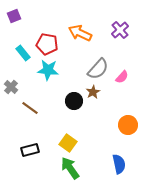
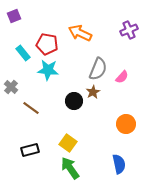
purple cross: moved 9 px right; rotated 18 degrees clockwise
gray semicircle: rotated 20 degrees counterclockwise
brown line: moved 1 px right
orange circle: moved 2 px left, 1 px up
